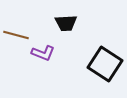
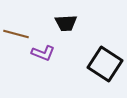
brown line: moved 1 px up
